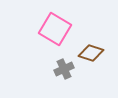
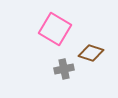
gray cross: rotated 12 degrees clockwise
